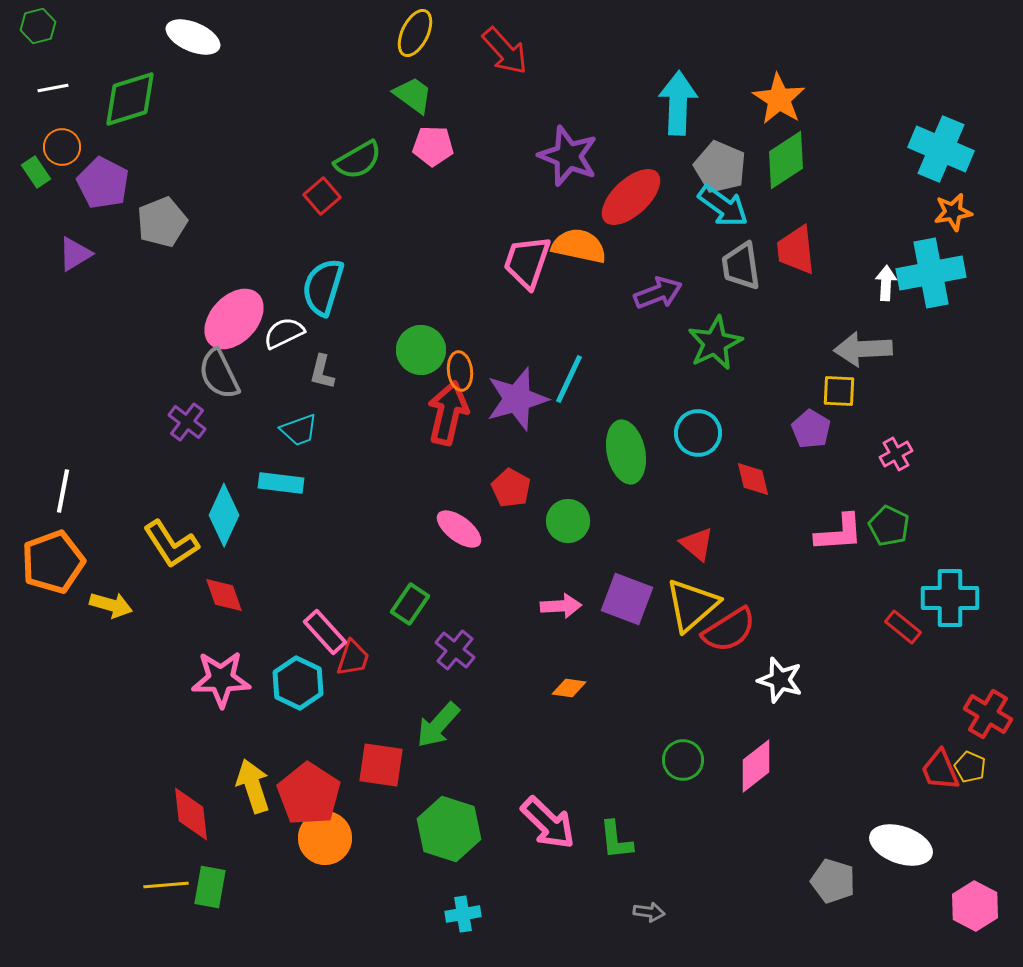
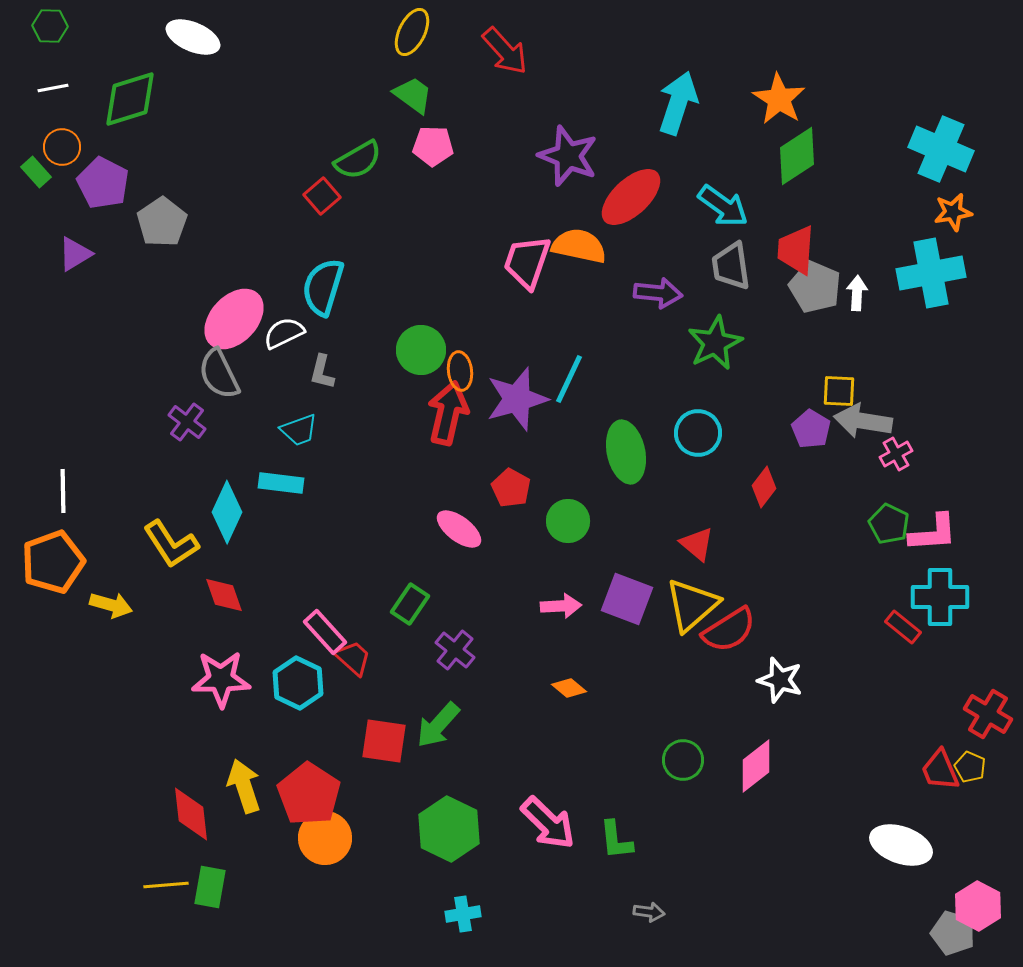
green hexagon at (38, 26): moved 12 px right; rotated 16 degrees clockwise
yellow ellipse at (415, 33): moved 3 px left, 1 px up
cyan arrow at (678, 103): rotated 16 degrees clockwise
green diamond at (786, 160): moved 11 px right, 4 px up
gray pentagon at (720, 167): moved 95 px right, 120 px down
green rectangle at (36, 172): rotated 8 degrees counterclockwise
gray pentagon at (162, 222): rotated 12 degrees counterclockwise
red trapezoid at (796, 250): rotated 10 degrees clockwise
gray trapezoid at (741, 266): moved 10 px left
white arrow at (886, 283): moved 29 px left, 10 px down
purple arrow at (658, 293): rotated 27 degrees clockwise
gray arrow at (863, 349): moved 72 px down; rotated 12 degrees clockwise
red diamond at (753, 479): moved 11 px right, 8 px down; rotated 51 degrees clockwise
white line at (63, 491): rotated 12 degrees counterclockwise
cyan diamond at (224, 515): moved 3 px right, 3 px up
green pentagon at (889, 526): moved 2 px up
pink L-shape at (839, 533): moved 94 px right
cyan cross at (950, 598): moved 10 px left, 1 px up
red trapezoid at (353, 658): rotated 66 degrees counterclockwise
orange diamond at (569, 688): rotated 32 degrees clockwise
red square at (381, 765): moved 3 px right, 24 px up
yellow arrow at (253, 786): moved 9 px left
green hexagon at (449, 829): rotated 8 degrees clockwise
gray pentagon at (833, 881): moved 120 px right, 52 px down
pink hexagon at (975, 906): moved 3 px right
